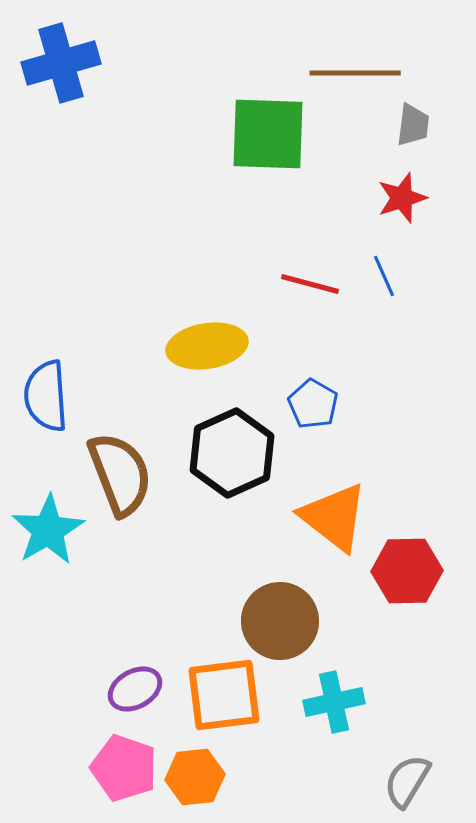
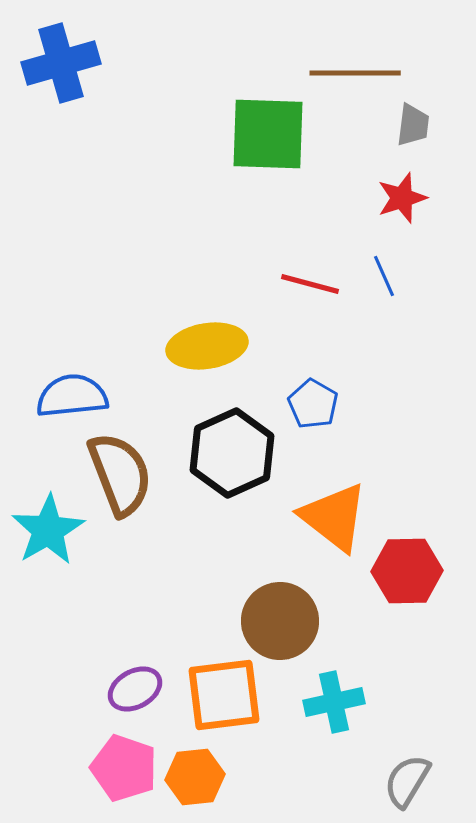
blue semicircle: moved 26 px right; rotated 88 degrees clockwise
